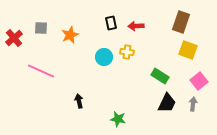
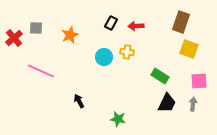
black rectangle: rotated 40 degrees clockwise
gray square: moved 5 px left
yellow square: moved 1 px right, 1 px up
pink square: rotated 36 degrees clockwise
black arrow: rotated 16 degrees counterclockwise
